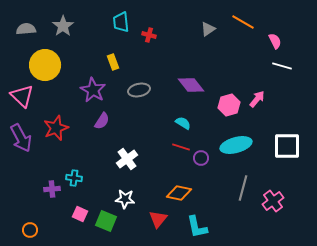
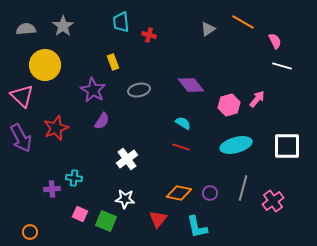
purple circle: moved 9 px right, 35 px down
orange circle: moved 2 px down
